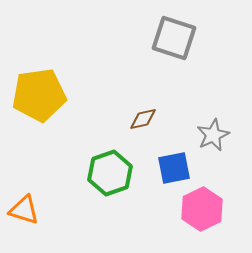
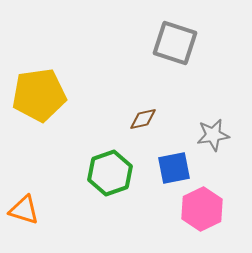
gray square: moved 1 px right, 5 px down
gray star: rotated 16 degrees clockwise
